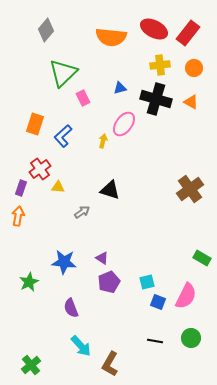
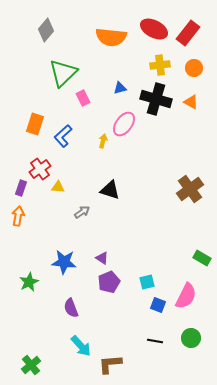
blue square: moved 3 px down
brown L-shape: rotated 55 degrees clockwise
